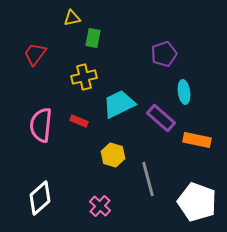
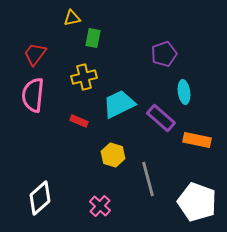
pink semicircle: moved 8 px left, 30 px up
